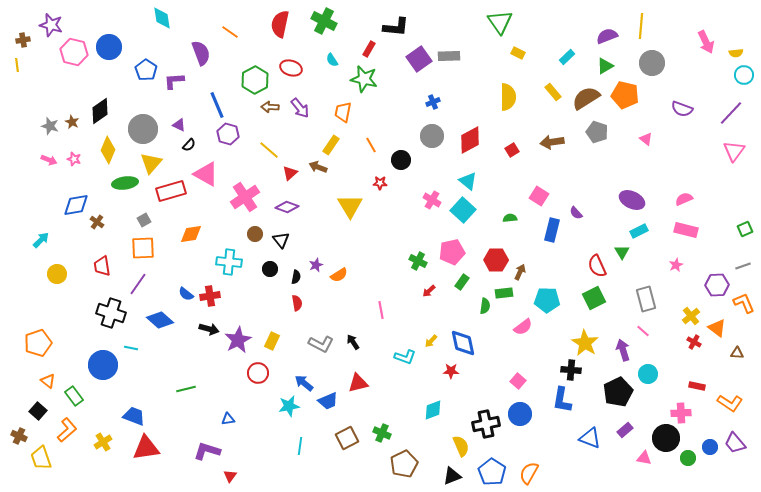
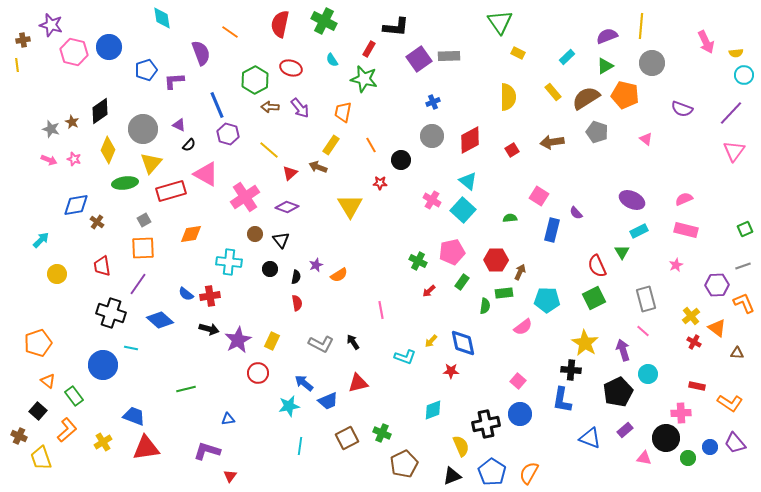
blue pentagon at (146, 70): rotated 20 degrees clockwise
gray star at (50, 126): moved 1 px right, 3 px down
